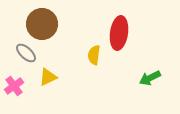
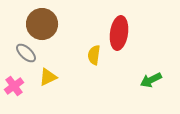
green arrow: moved 1 px right, 2 px down
